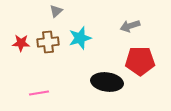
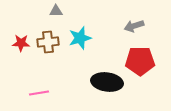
gray triangle: rotated 40 degrees clockwise
gray arrow: moved 4 px right
